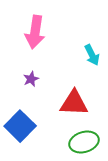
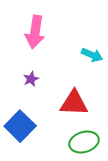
cyan arrow: rotated 40 degrees counterclockwise
